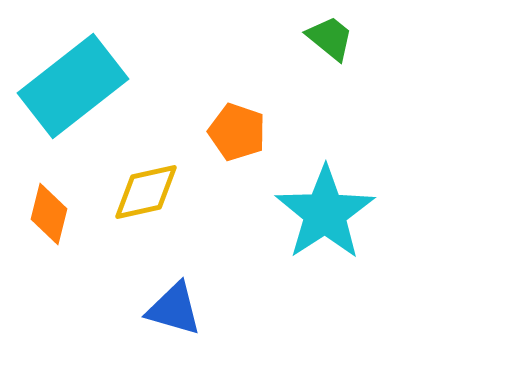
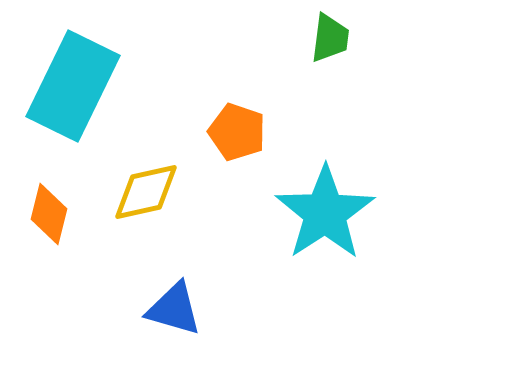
green trapezoid: rotated 58 degrees clockwise
cyan rectangle: rotated 26 degrees counterclockwise
